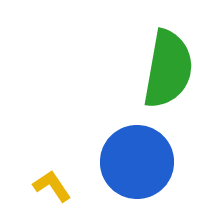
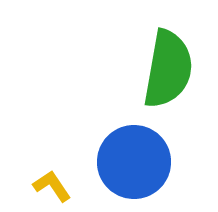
blue circle: moved 3 px left
